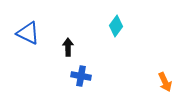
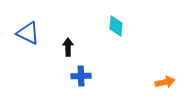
cyan diamond: rotated 30 degrees counterclockwise
blue cross: rotated 12 degrees counterclockwise
orange arrow: rotated 78 degrees counterclockwise
